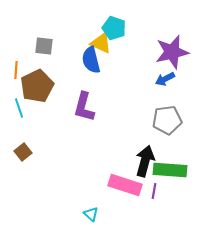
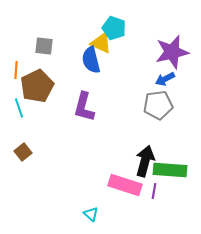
gray pentagon: moved 9 px left, 15 px up
